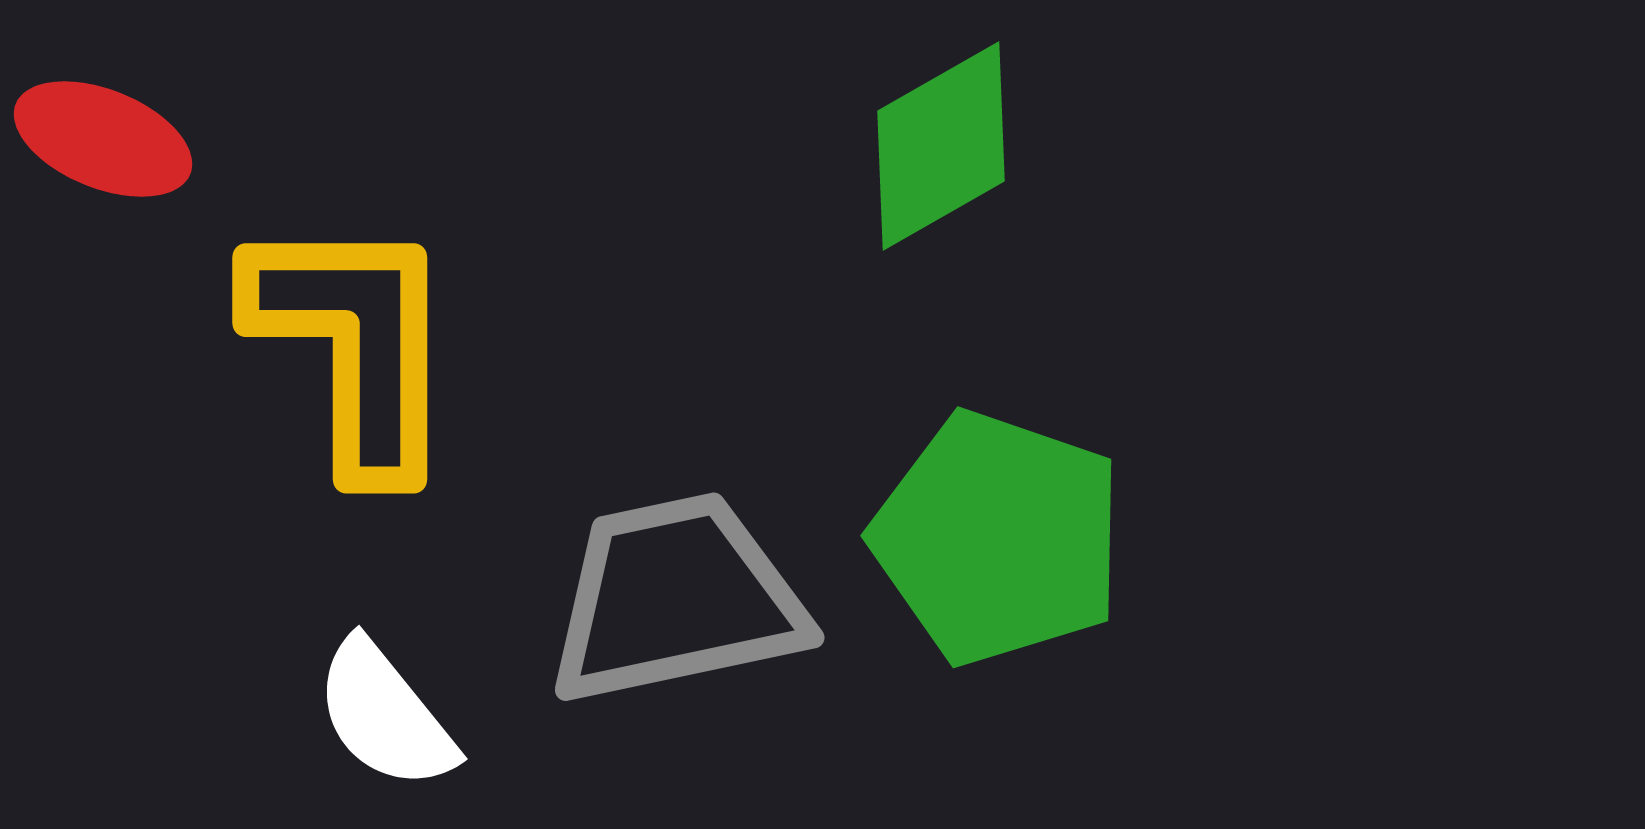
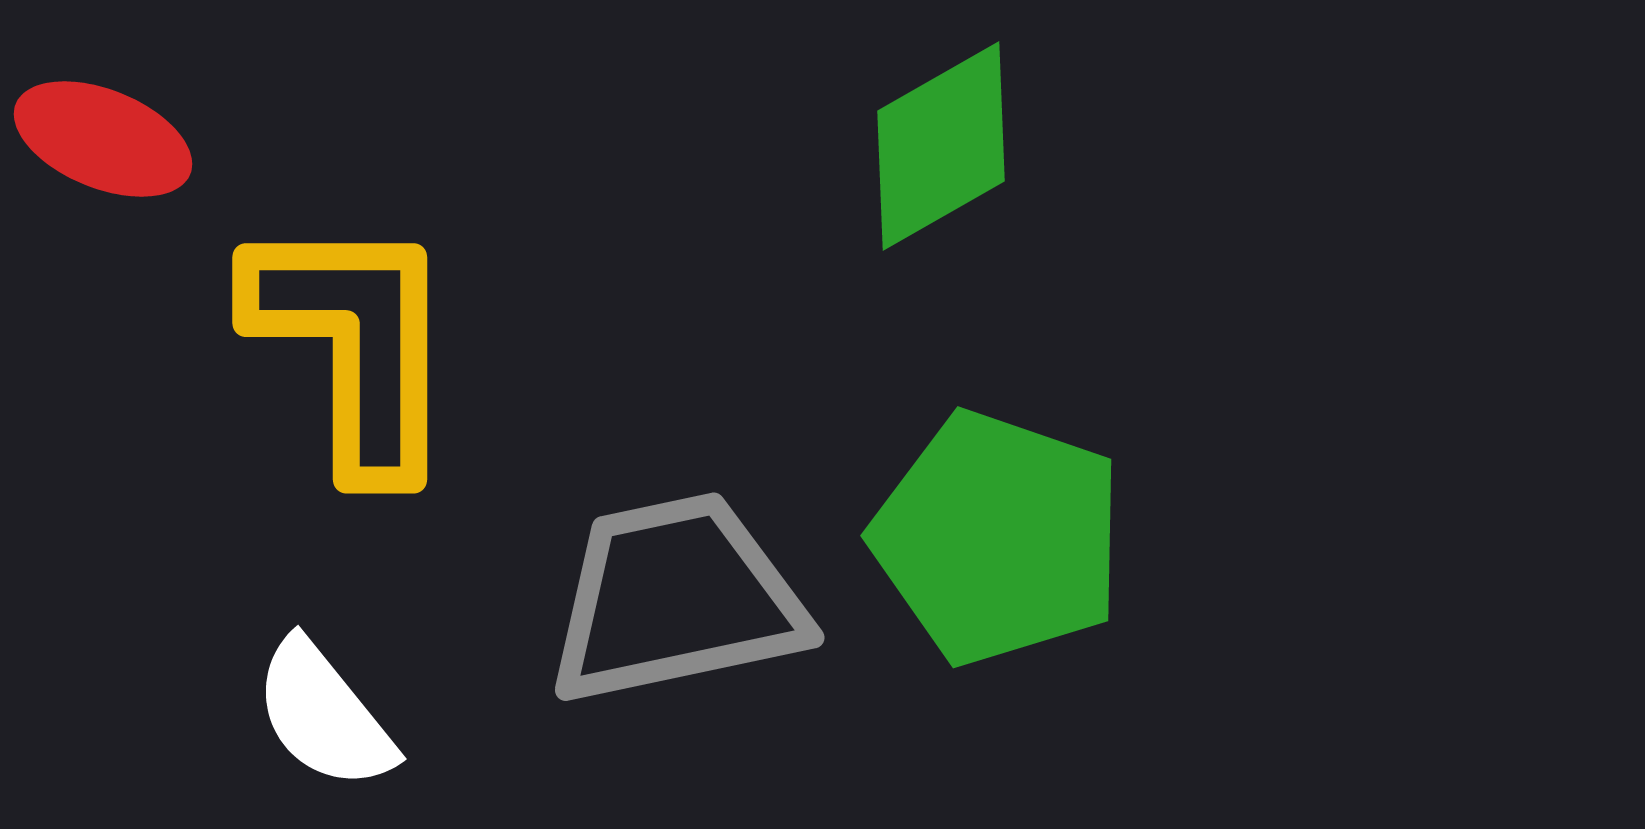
white semicircle: moved 61 px left
